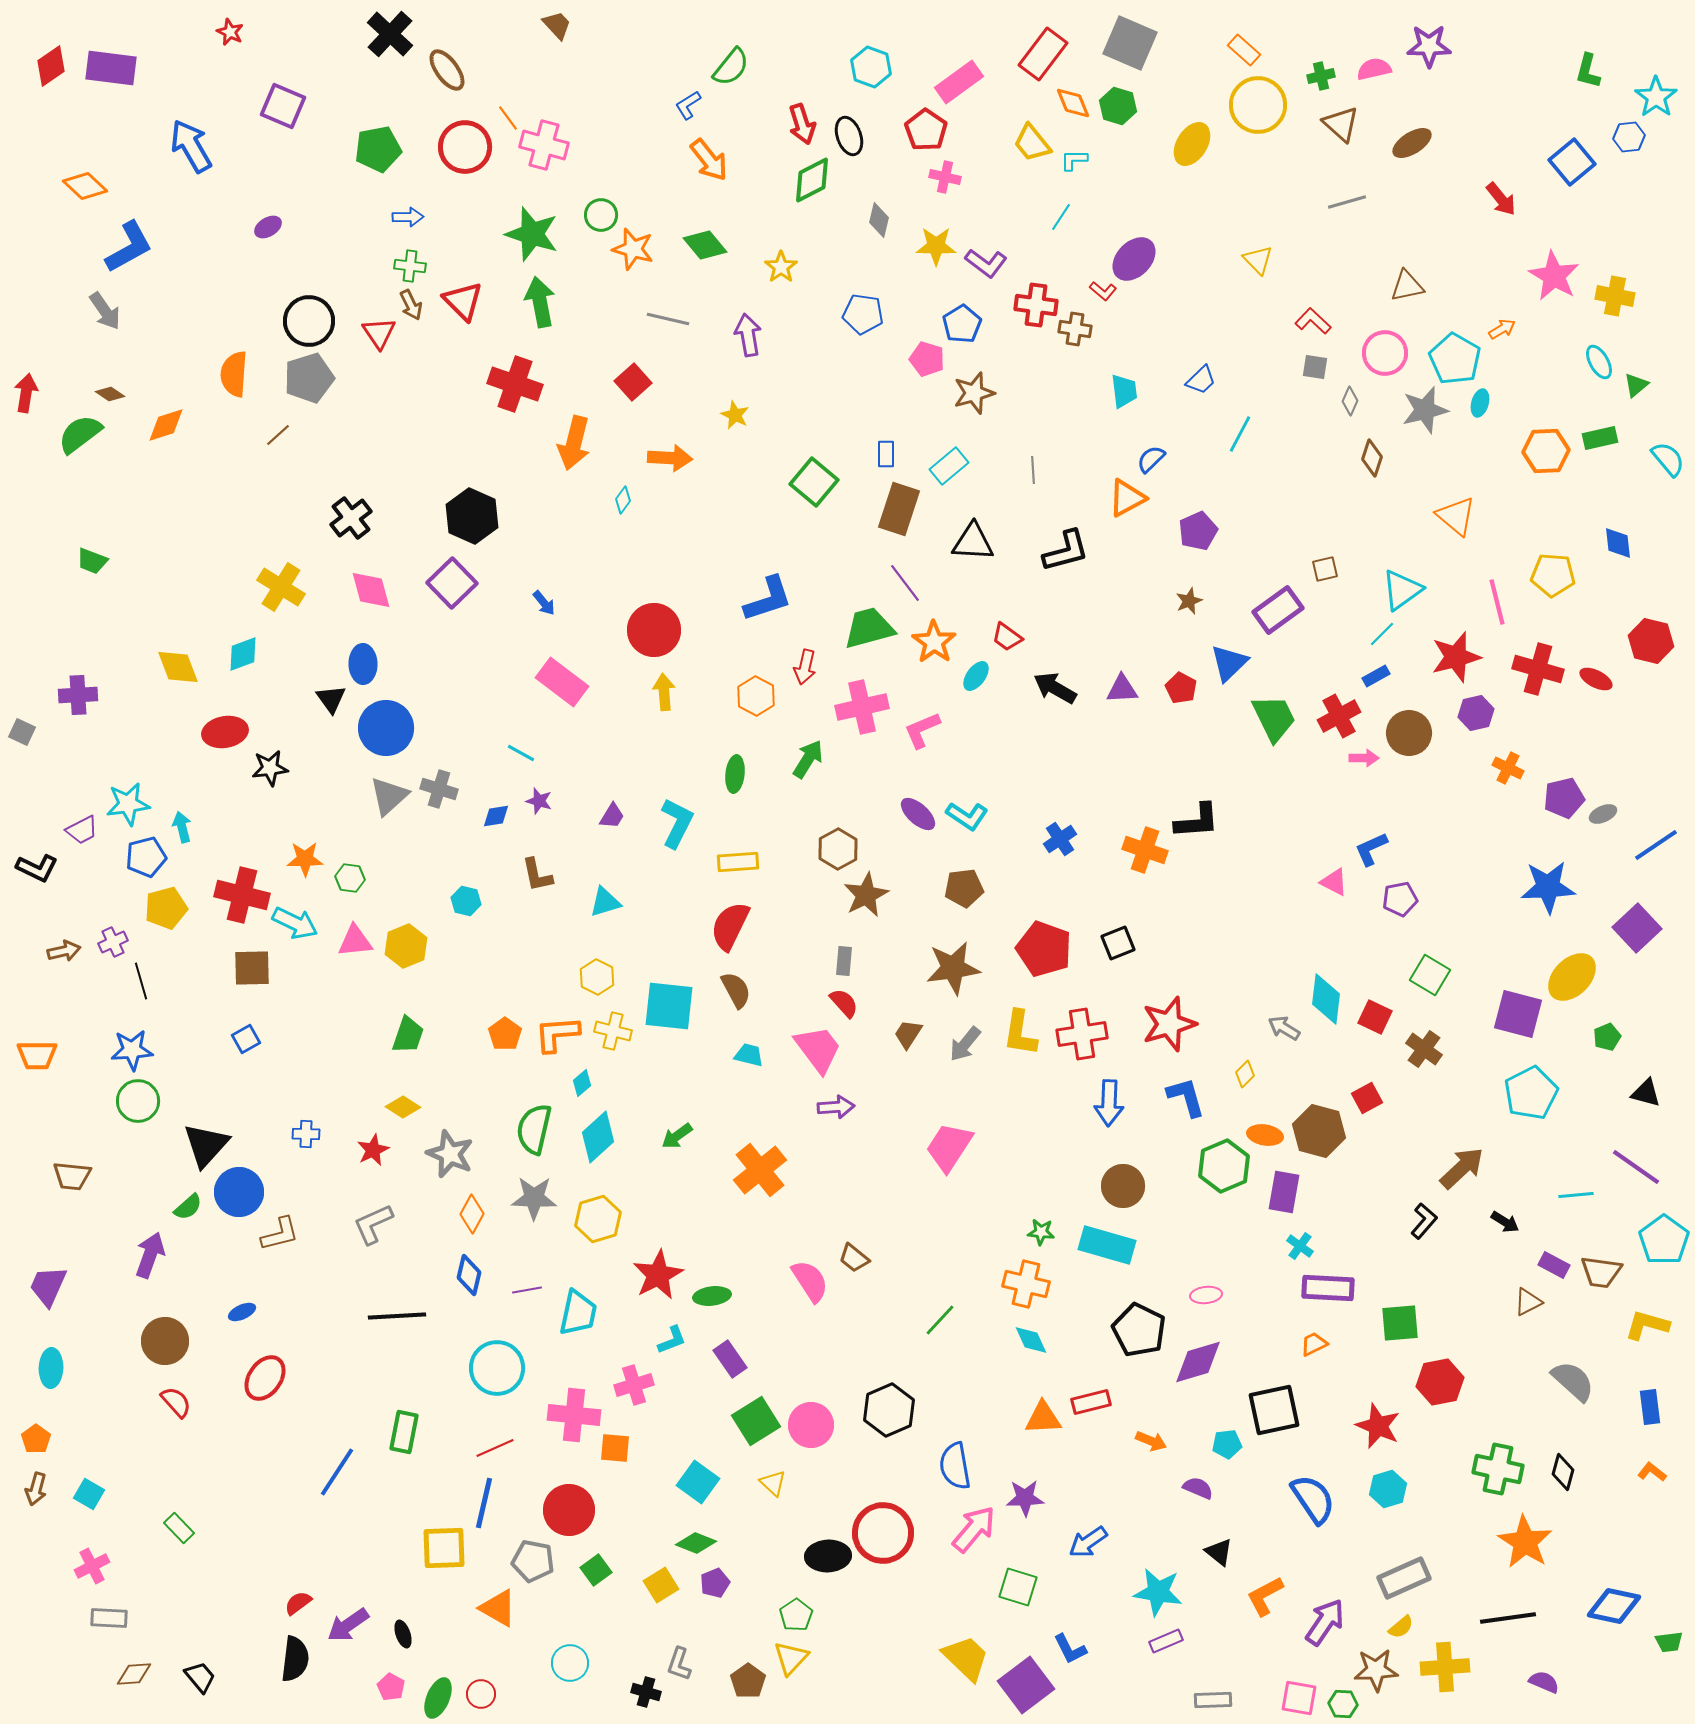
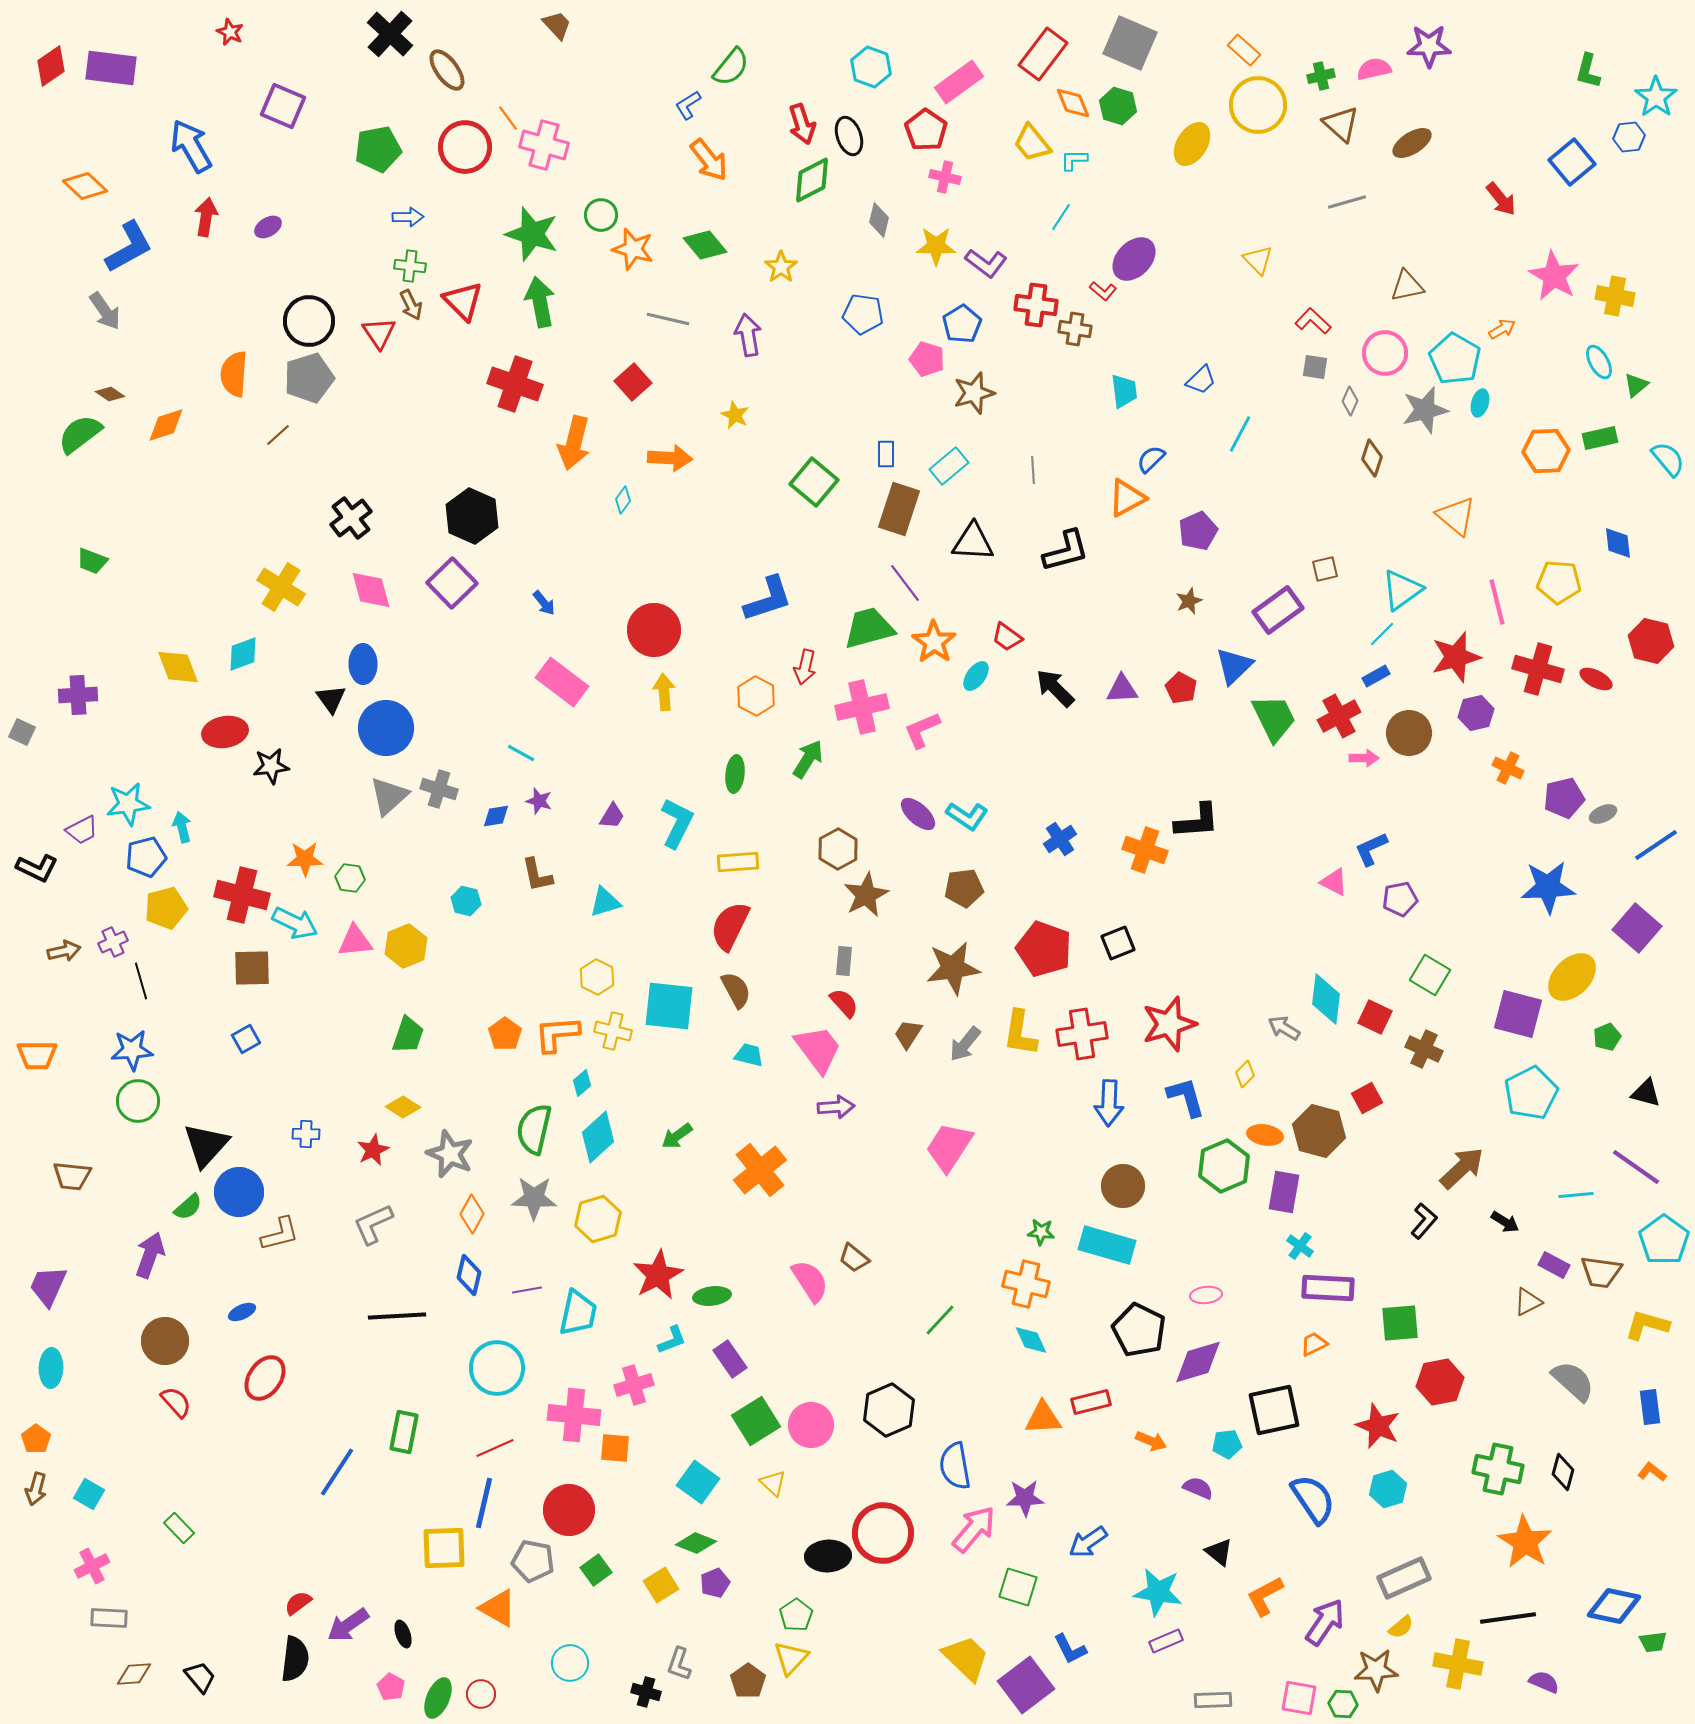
red arrow at (26, 393): moved 180 px right, 176 px up
yellow pentagon at (1553, 575): moved 6 px right, 7 px down
blue triangle at (1229, 663): moved 5 px right, 3 px down
black arrow at (1055, 688): rotated 15 degrees clockwise
black star at (270, 768): moved 1 px right, 2 px up
purple square at (1637, 928): rotated 6 degrees counterclockwise
brown cross at (1424, 1049): rotated 12 degrees counterclockwise
green trapezoid at (1669, 1642): moved 16 px left
yellow cross at (1445, 1667): moved 13 px right, 3 px up; rotated 15 degrees clockwise
